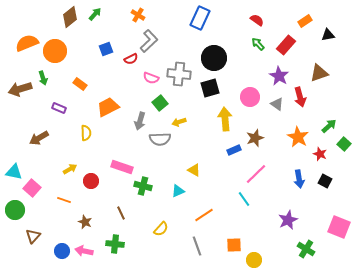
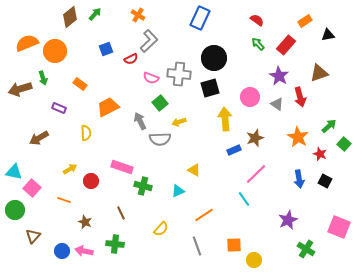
gray arrow at (140, 121): rotated 138 degrees clockwise
